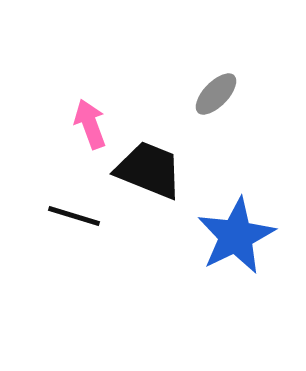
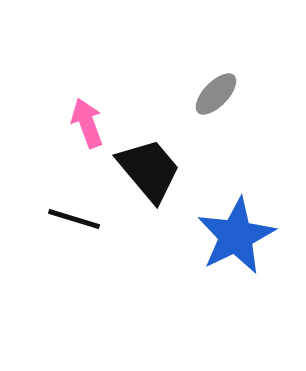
pink arrow: moved 3 px left, 1 px up
black trapezoid: rotated 28 degrees clockwise
black line: moved 3 px down
